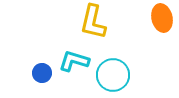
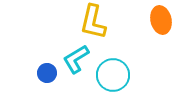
orange ellipse: moved 1 px left, 2 px down
cyan L-shape: moved 2 px right, 2 px up; rotated 48 degrees counterclockwise
blue circle: moved 5 px right
